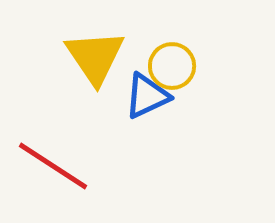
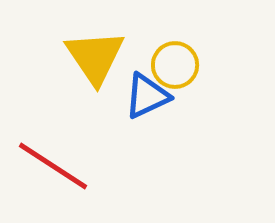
yellow circle: moved 3 px right, 1 px up
